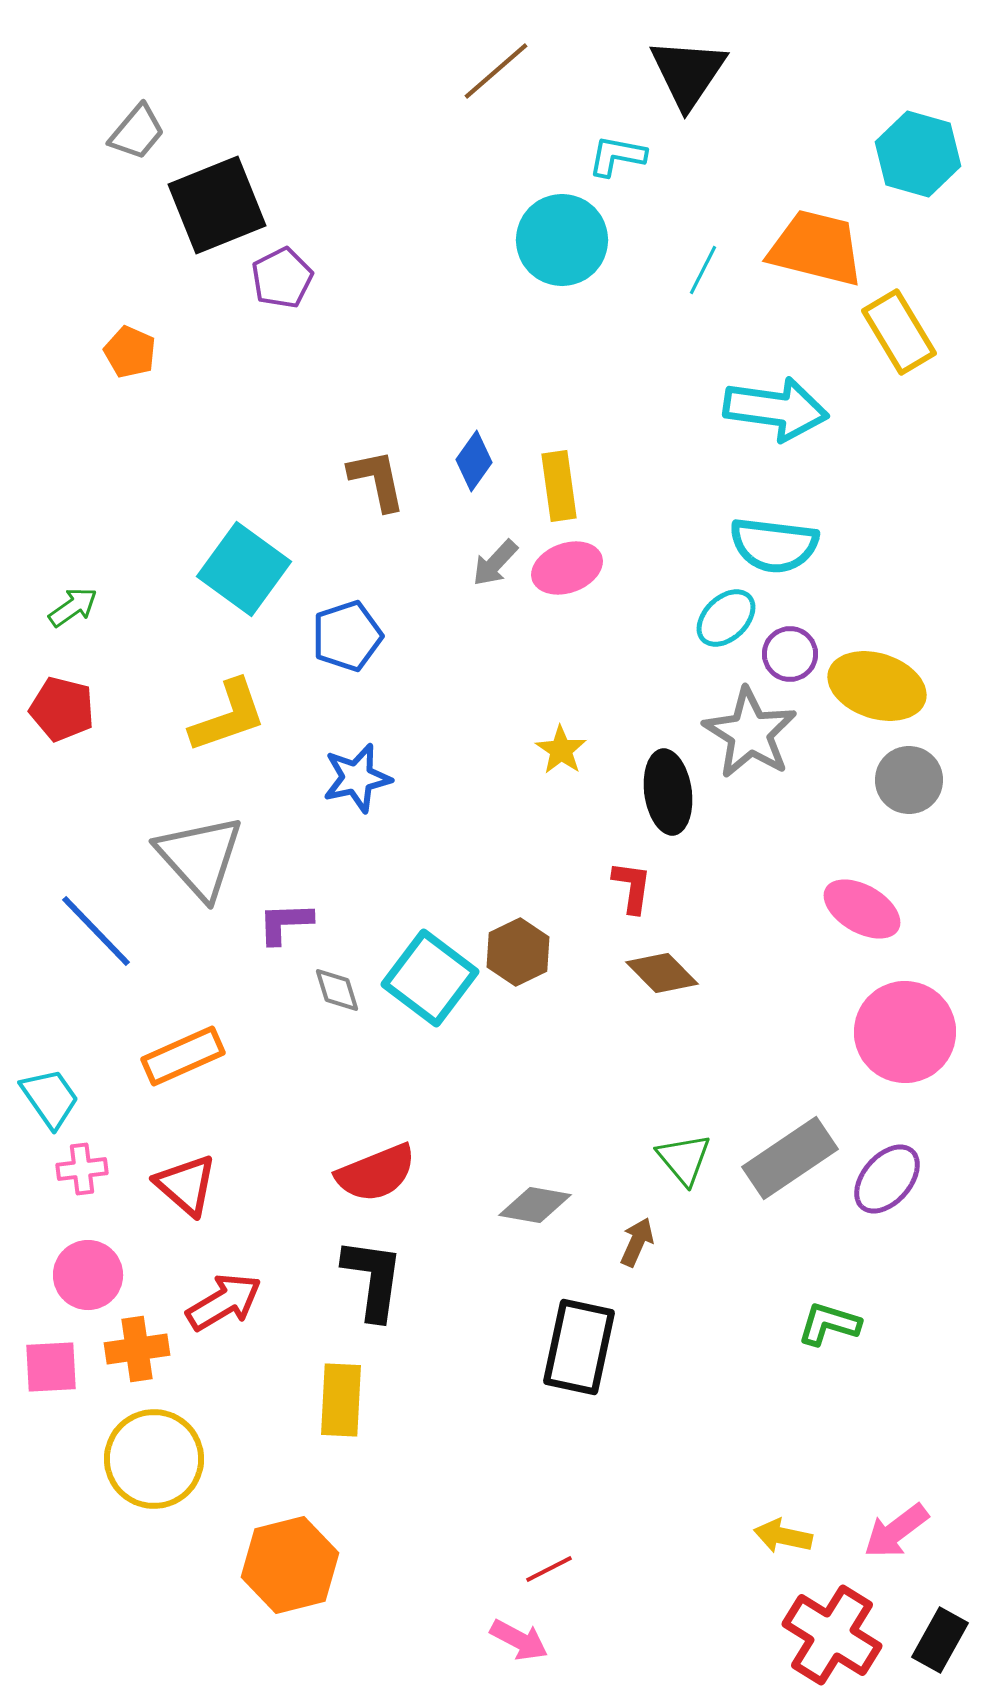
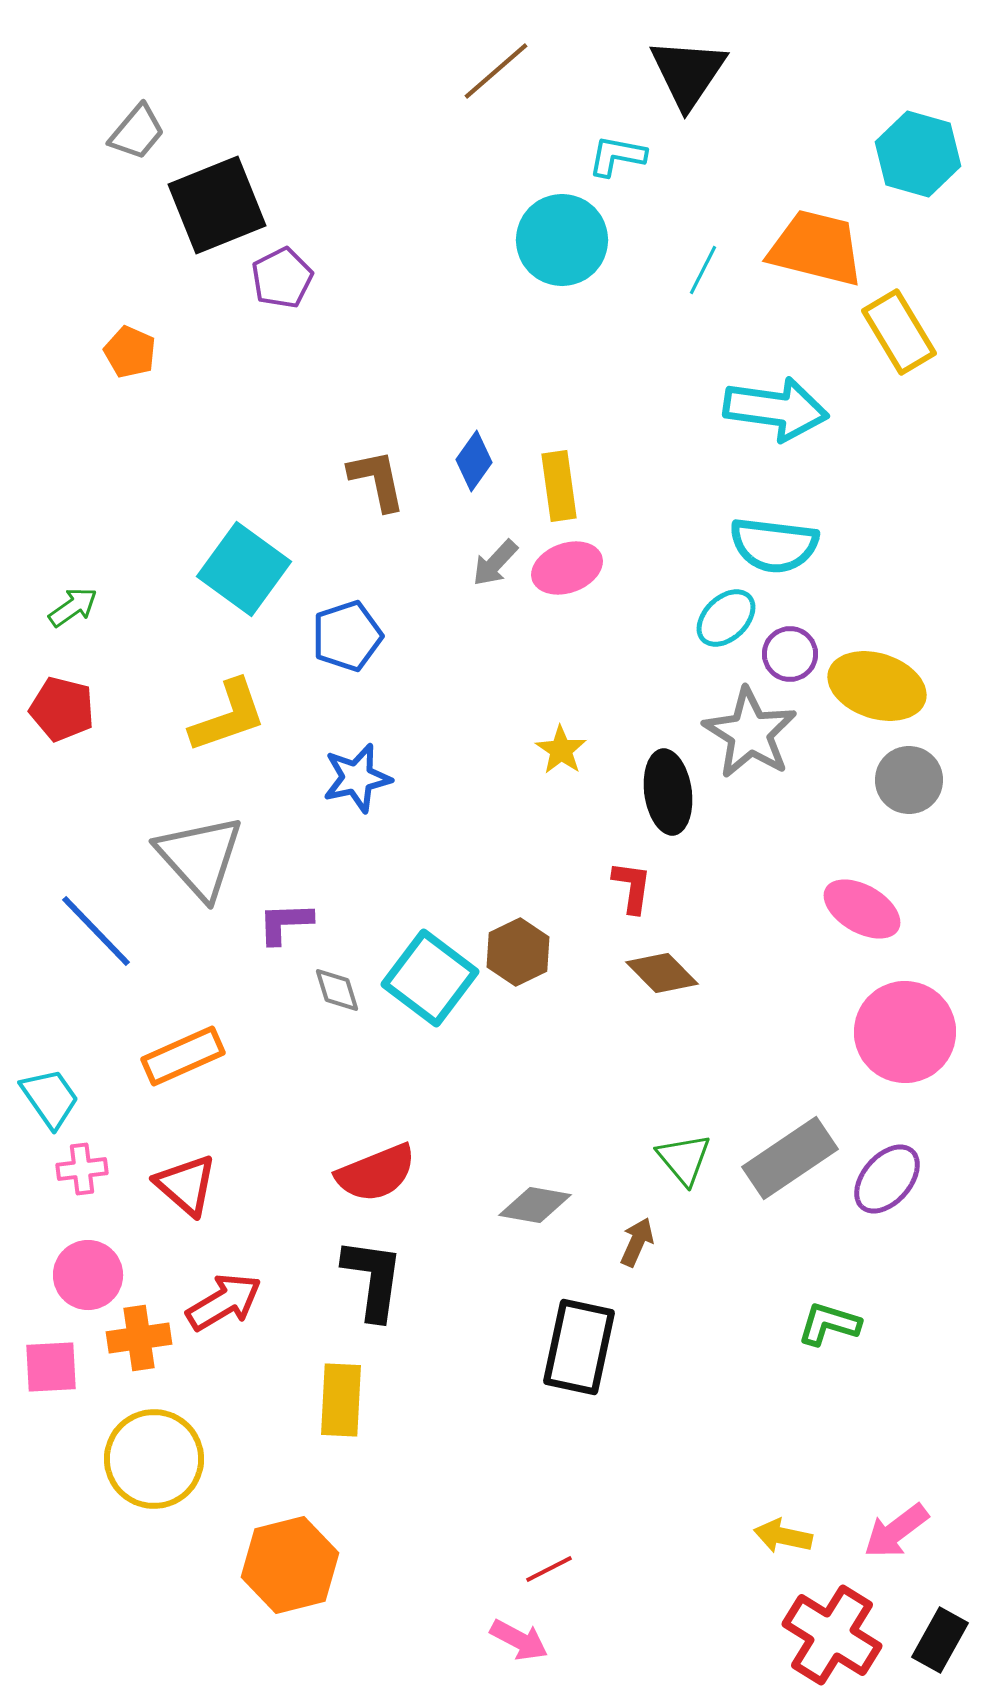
orange cross at (137, 1349): moved 2 px right, 11 px up
